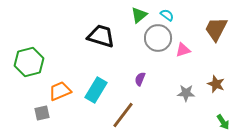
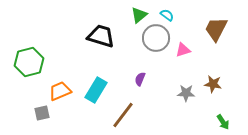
gray circle: moved 2 px left
brown star: moved 3 px left; rotated 12 degrees counterclockwise
